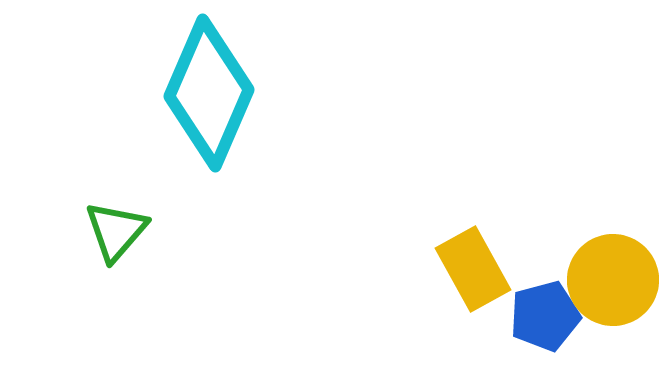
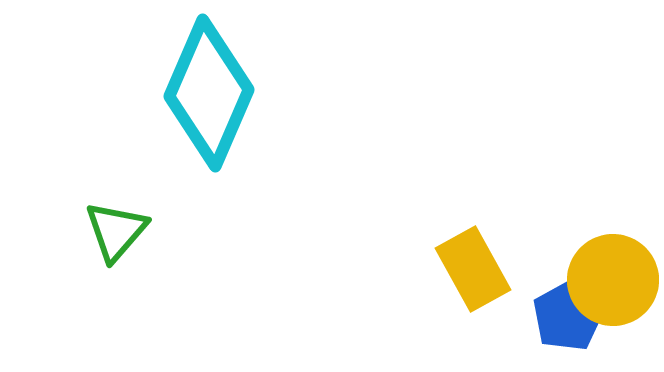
blue pentagon: moved 23 px right; rotated 14 degrees counterclockwise
